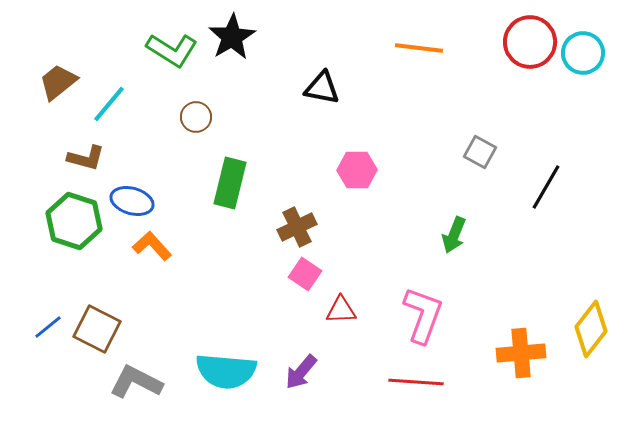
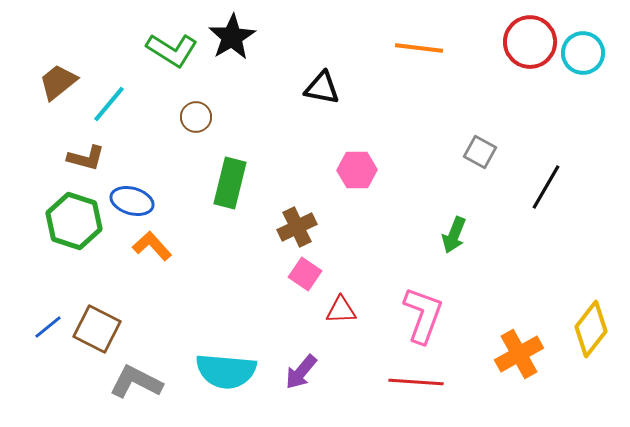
orange cross: moved 2 px left, 1 px down; rotated 24 degrees counterclockwise
